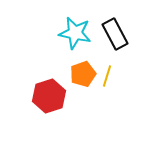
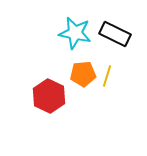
black rectangle: rotated 36 degrees counterclockwise
orange pentagon: rotated 15 degrees clockwise
red hexagon: rotated 16 degrees counterclockwise
